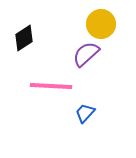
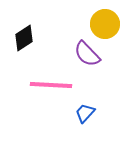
yellow circle: moved 4 px right
purple semicircle: moved 1 px right; rotated 92 degrees counterclockwise
pink line: moved 1 px up
